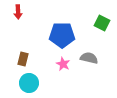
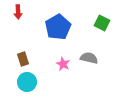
blue pentagon: moved 4 px left, 8 px up; rotated 30 degrees counterclockwise
brown rectangle: rotated 32 degrees counterclockwise
cyan circle: moved 2 px left, 1 px up
